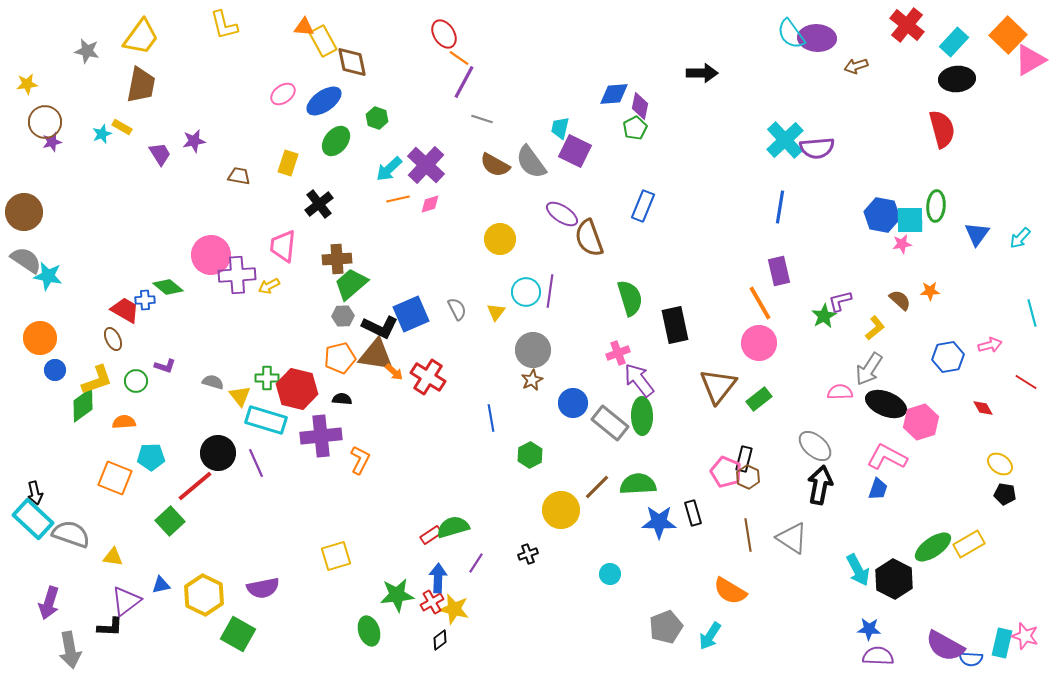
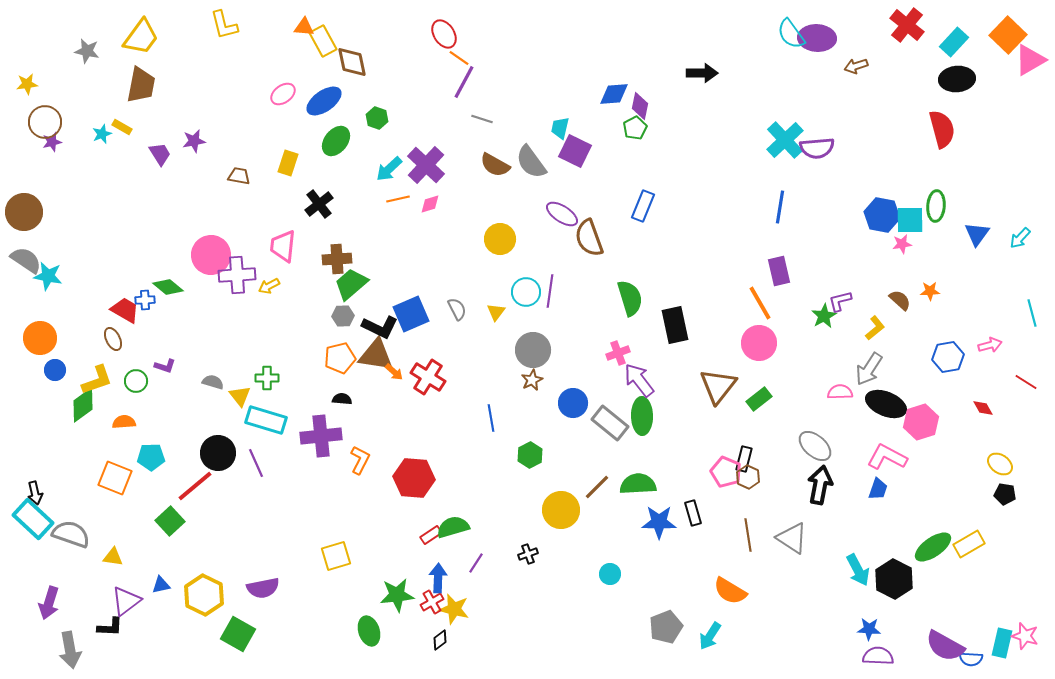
red hexagon at (297, 389): moved 117 px right, 89 px down; rotated 9 degrees counterclockwise
